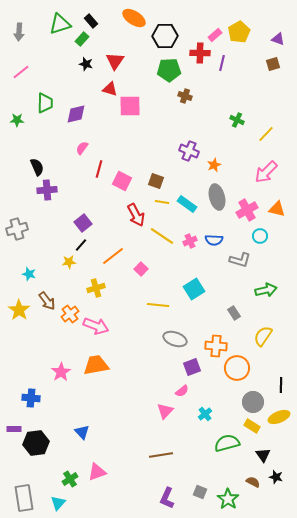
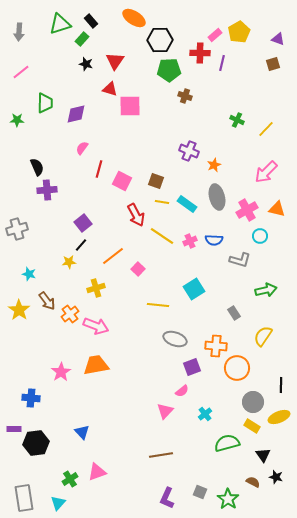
black hexagon at (165, 36): moved 5 px left, 4 px down
yellow line at (266, 134): moved 5 px up
pink square at (141, 269): moved 3 px left
